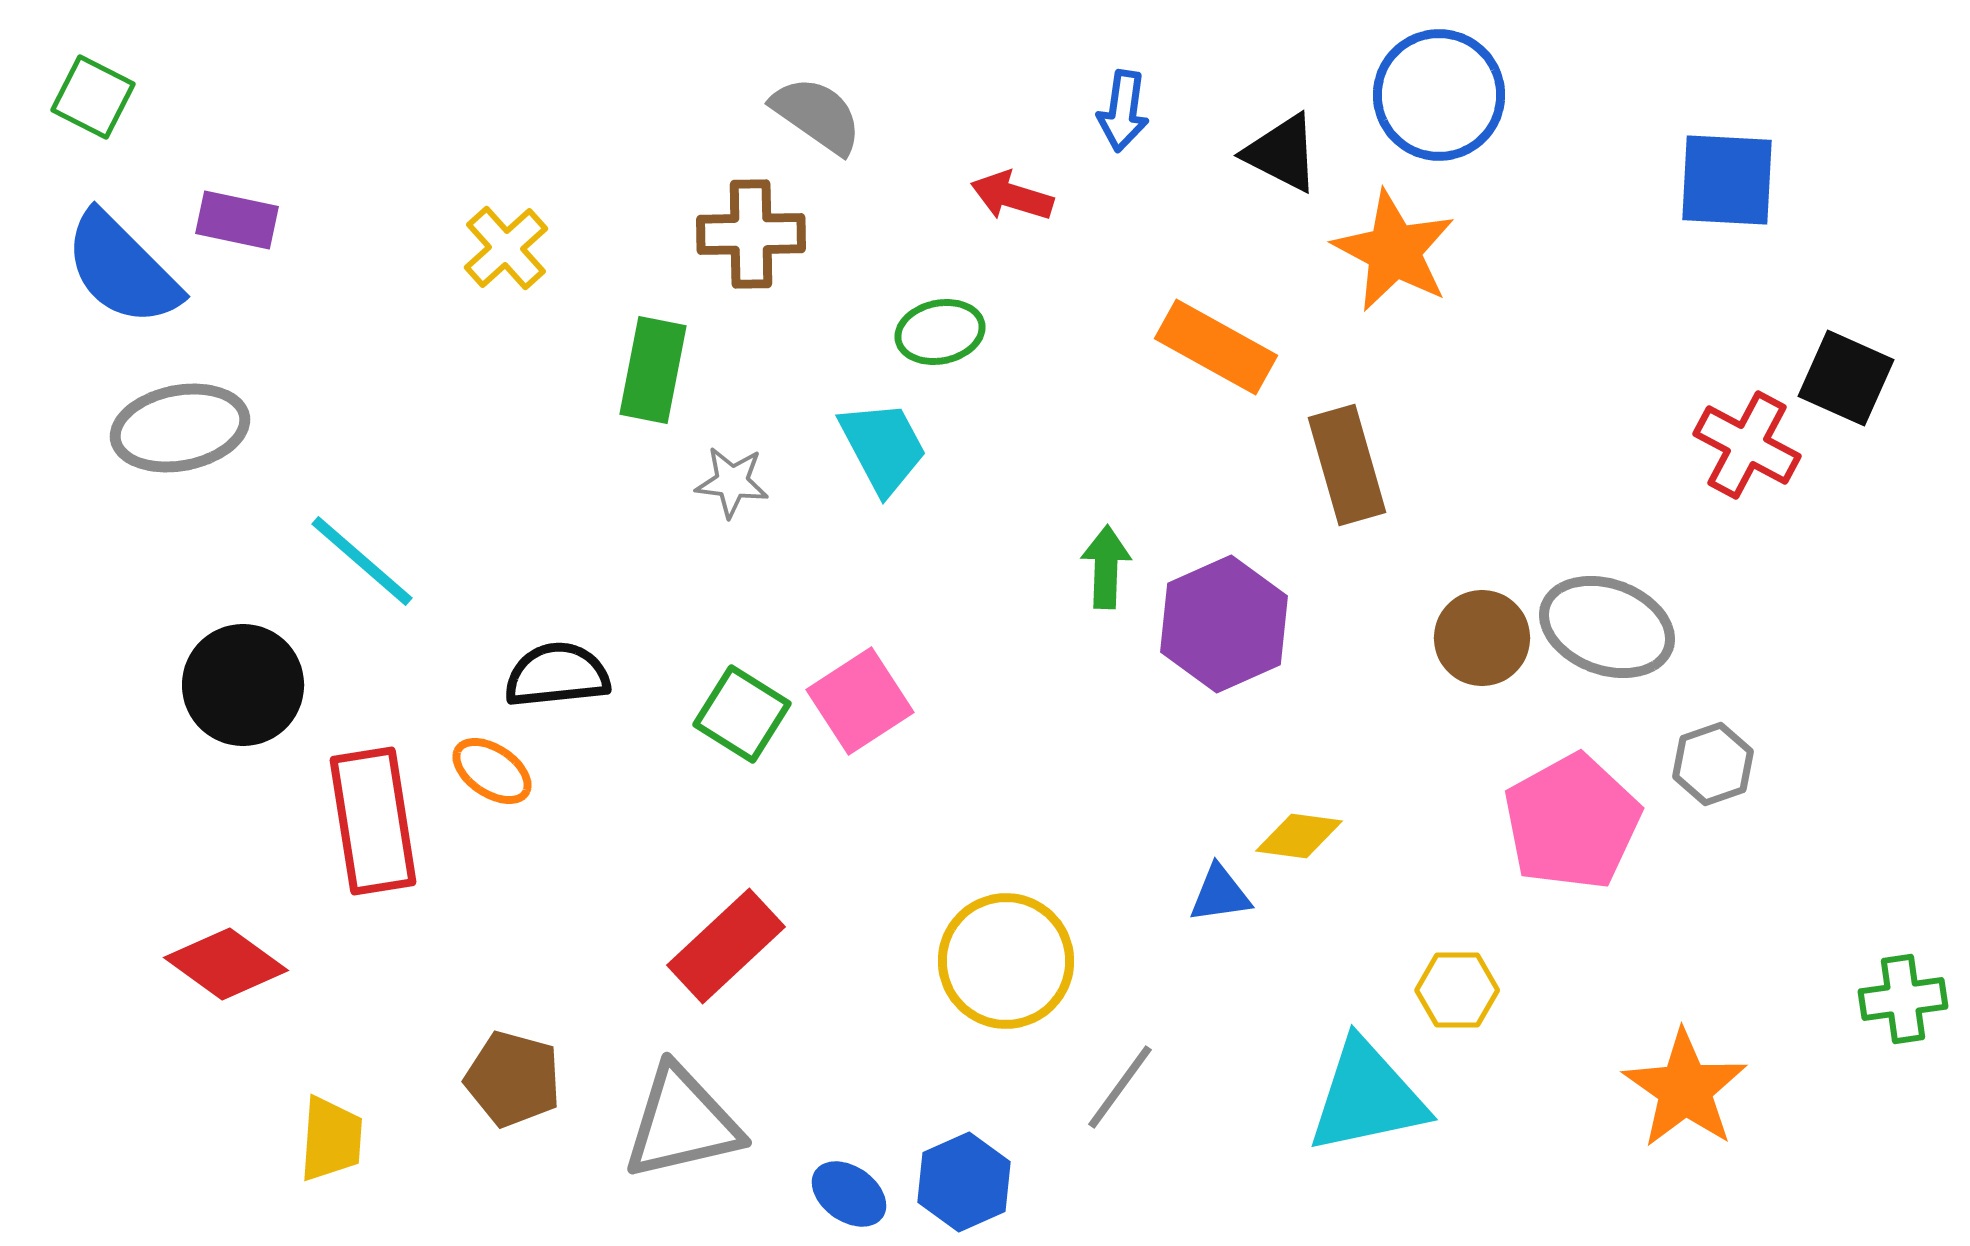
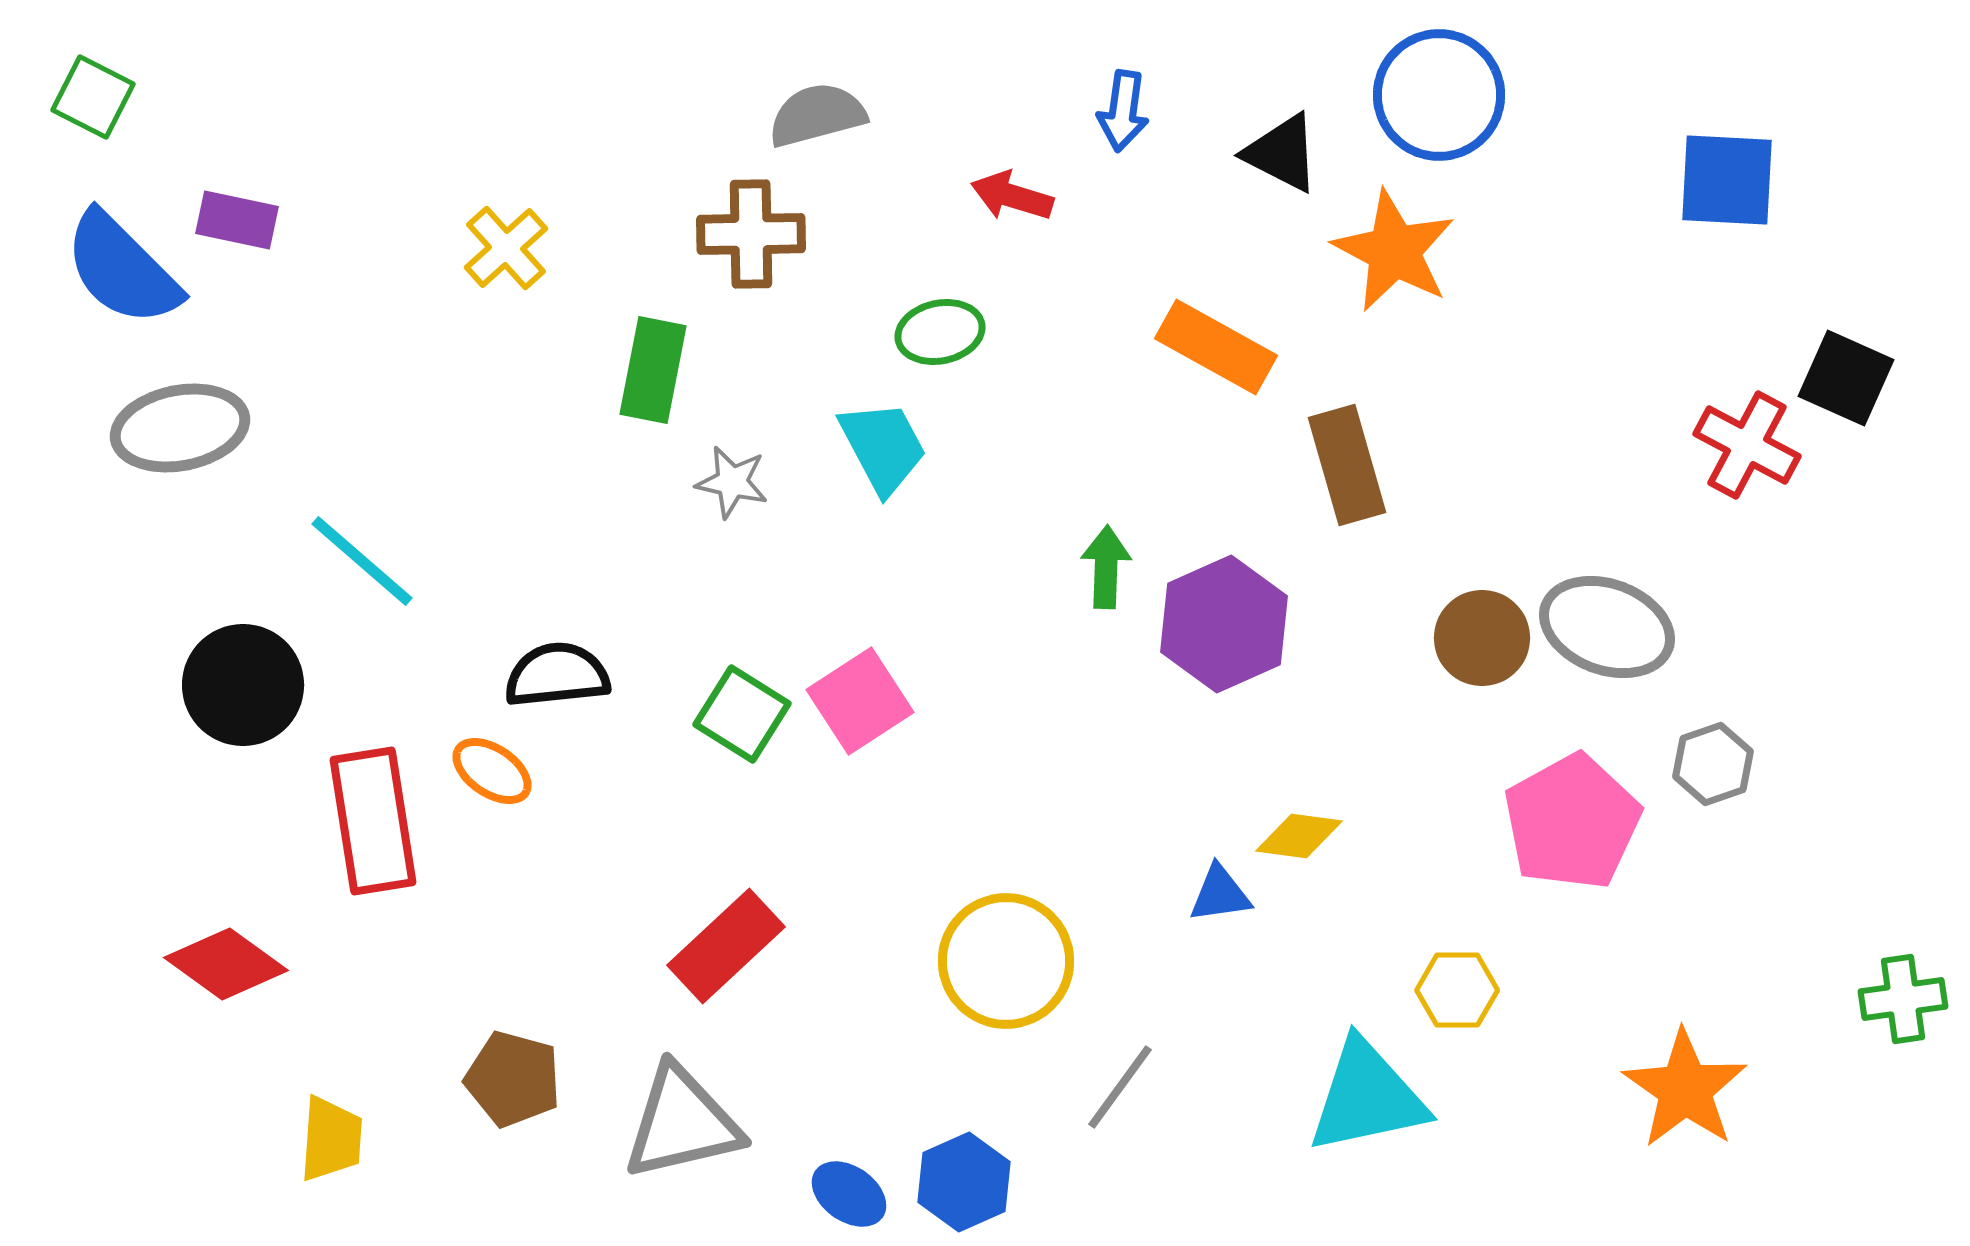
gray semicircle at (817, 115): rotated 50 degrees counterclockwise
gray star at (732, 482): rotated 6 degrees clockwise
